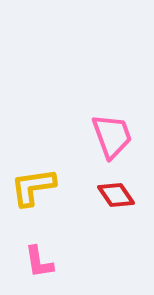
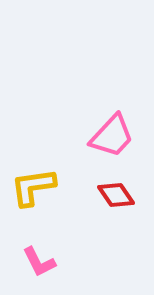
pink trapezoid: rotated 63 degrees clockwise
pink L-shape: rotated 18 degrees counterclockwise
